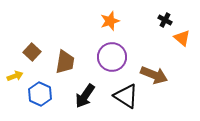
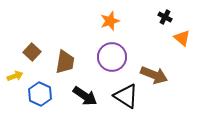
black cross: moved 3 px up
black arrow: rotated 90 degrees counterclockwise
